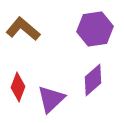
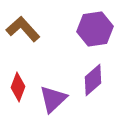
brown L-shape: rotated 8 degrees clockwise
purple triangle: moved 2 px right
